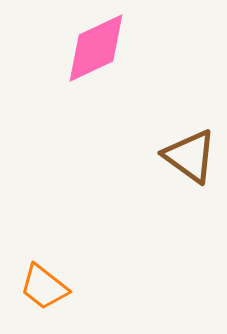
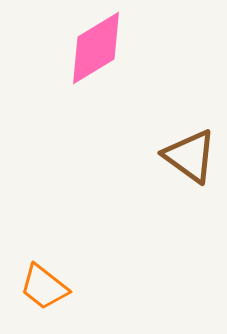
pink diamond: rotated 6 degrees counterclockwise
